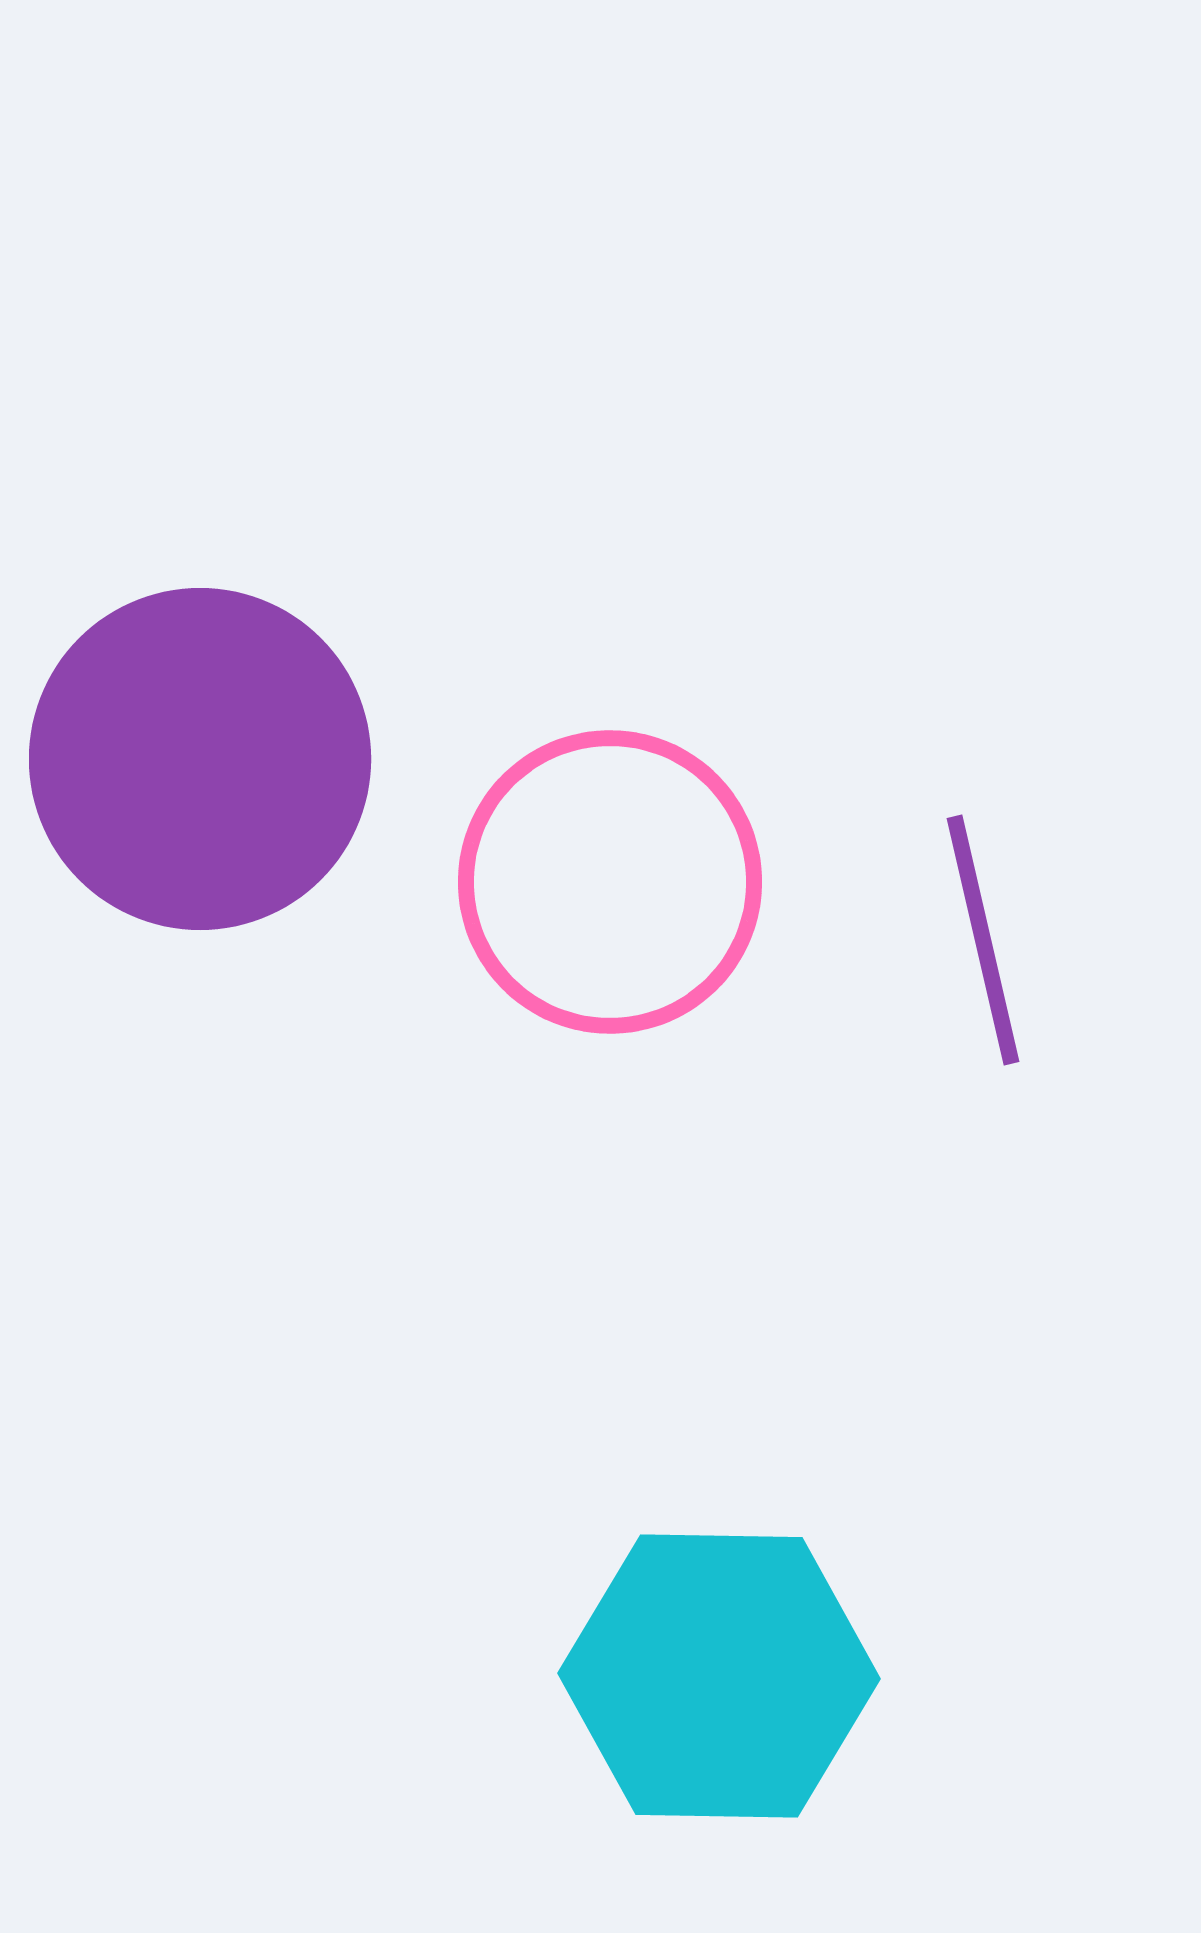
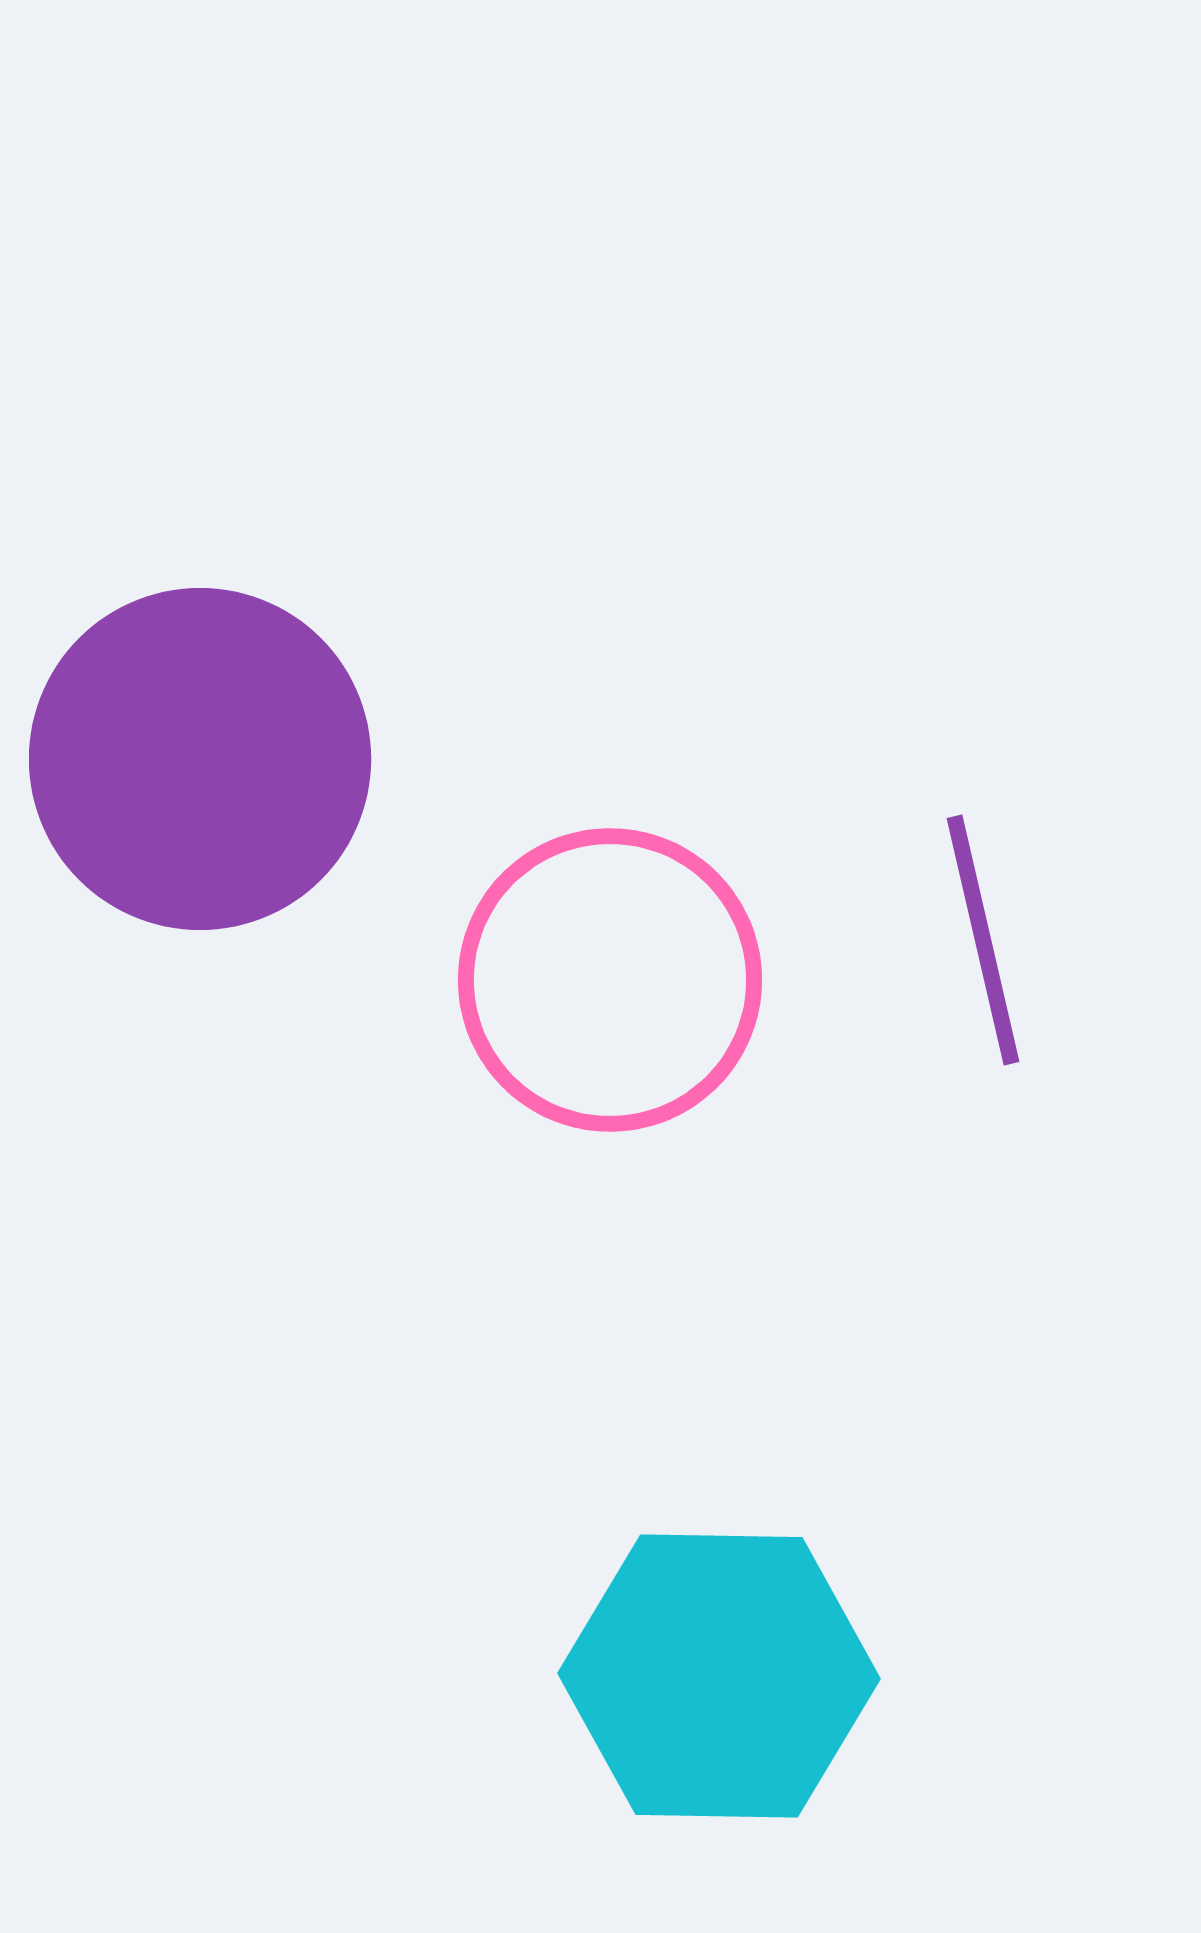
pink circle: moved 98 px down
